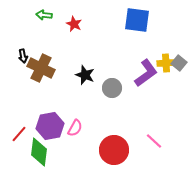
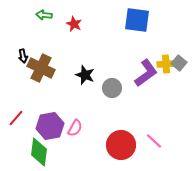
yellow cross: moved 1 px down
red line: moved 3 px left, 16 px up
red circle: moved 7 px right, 5 px up
